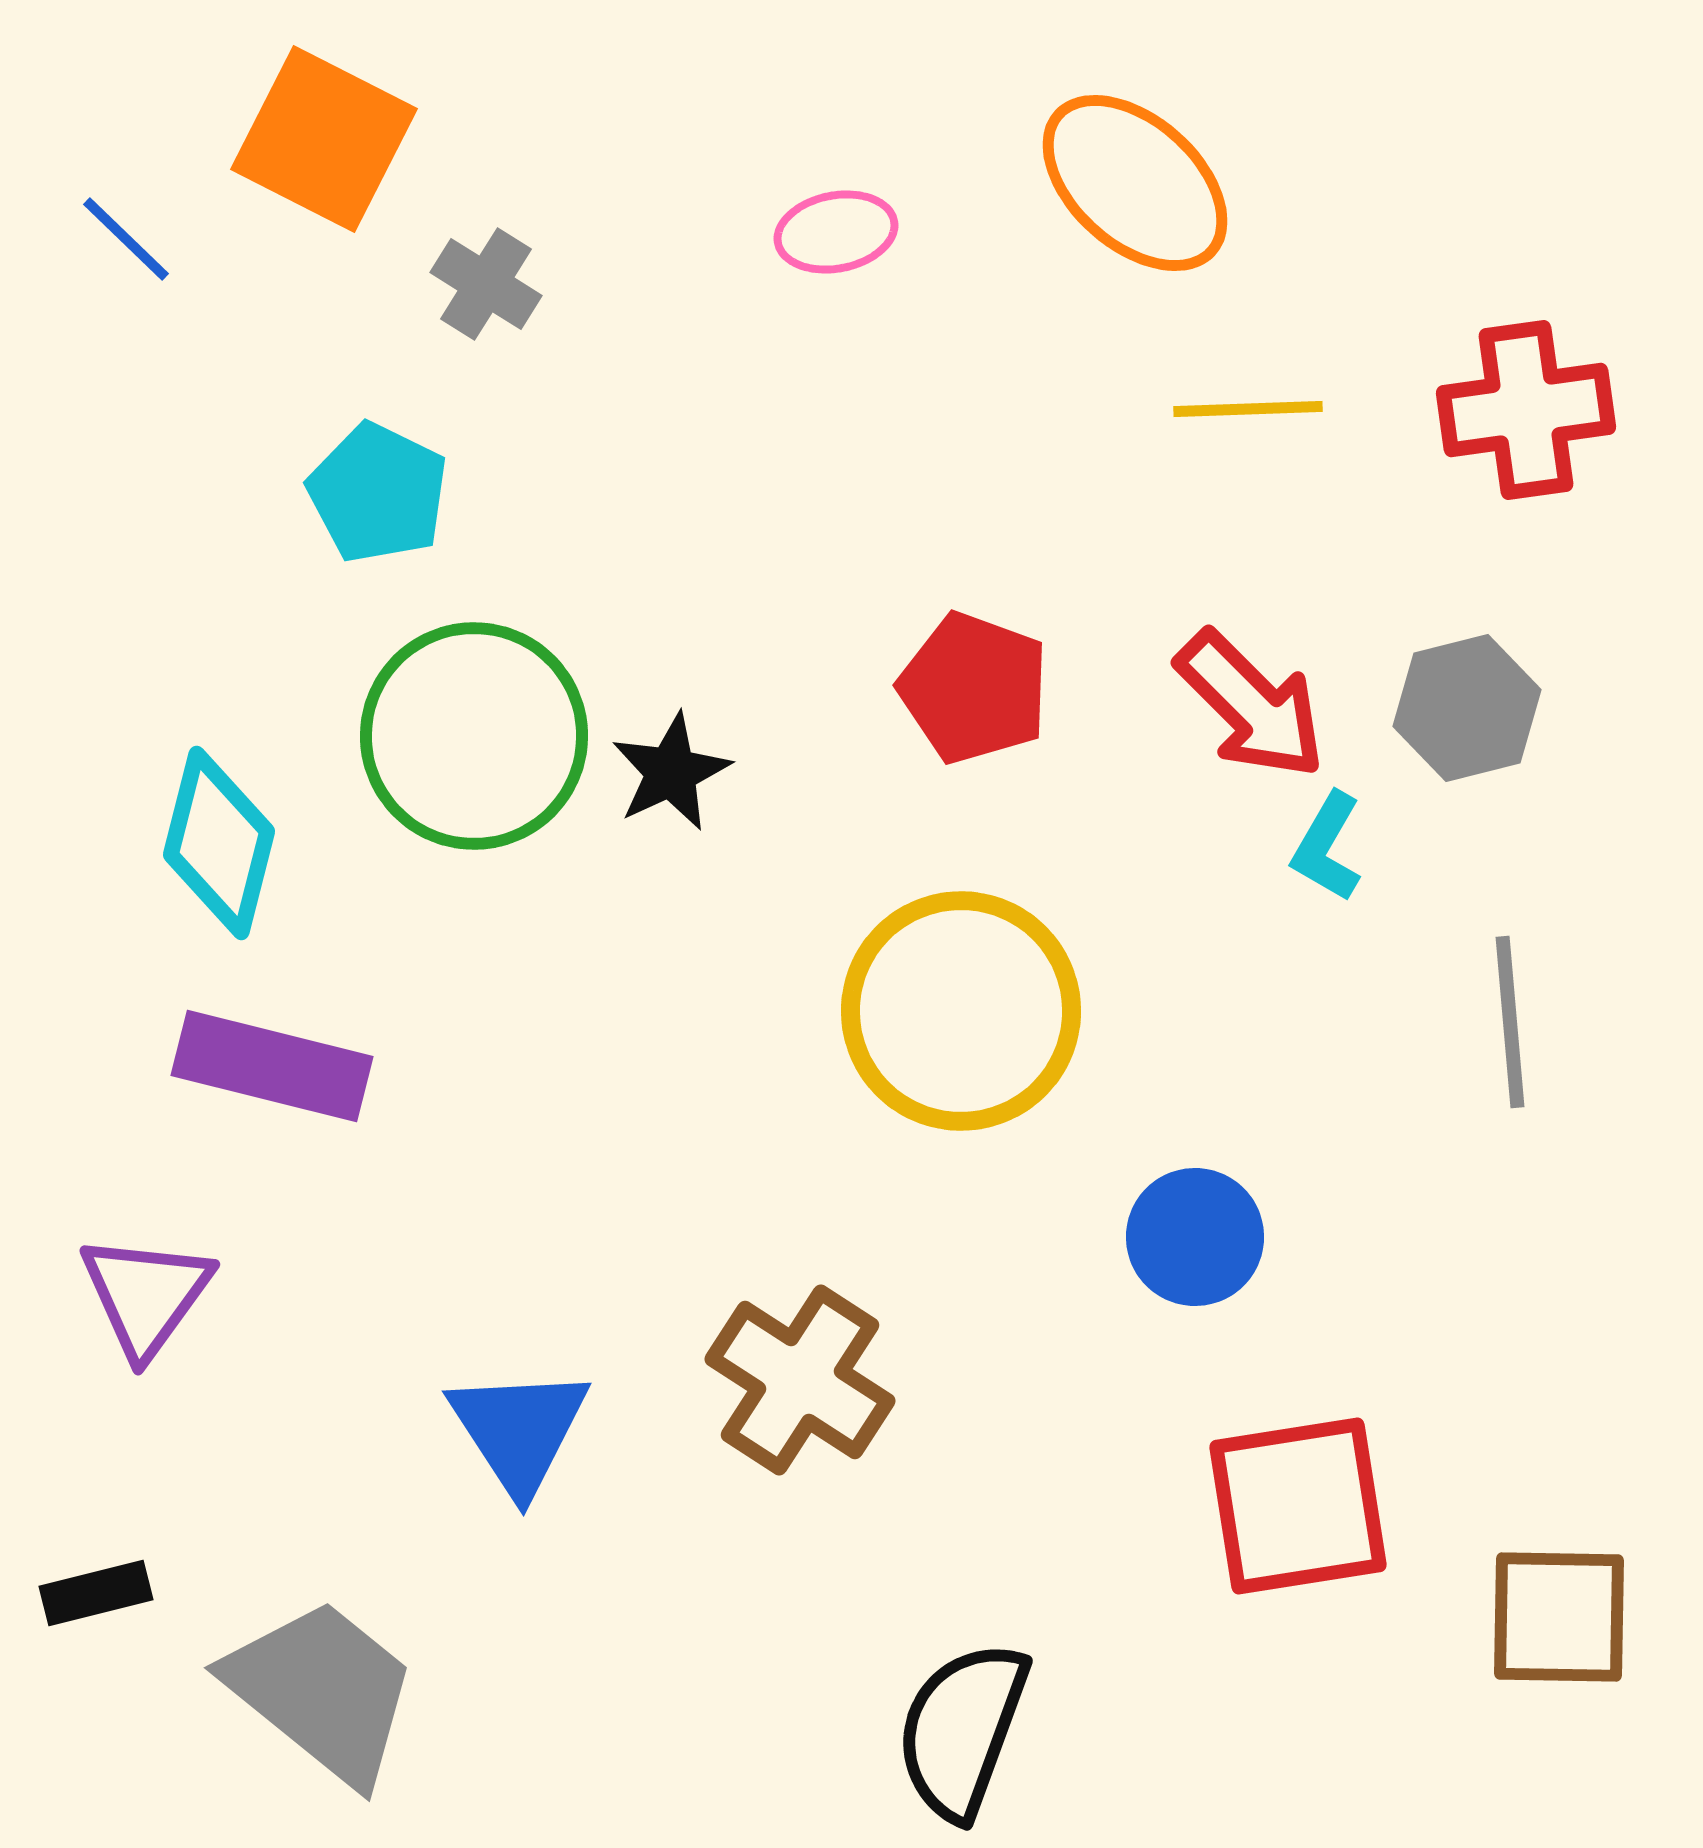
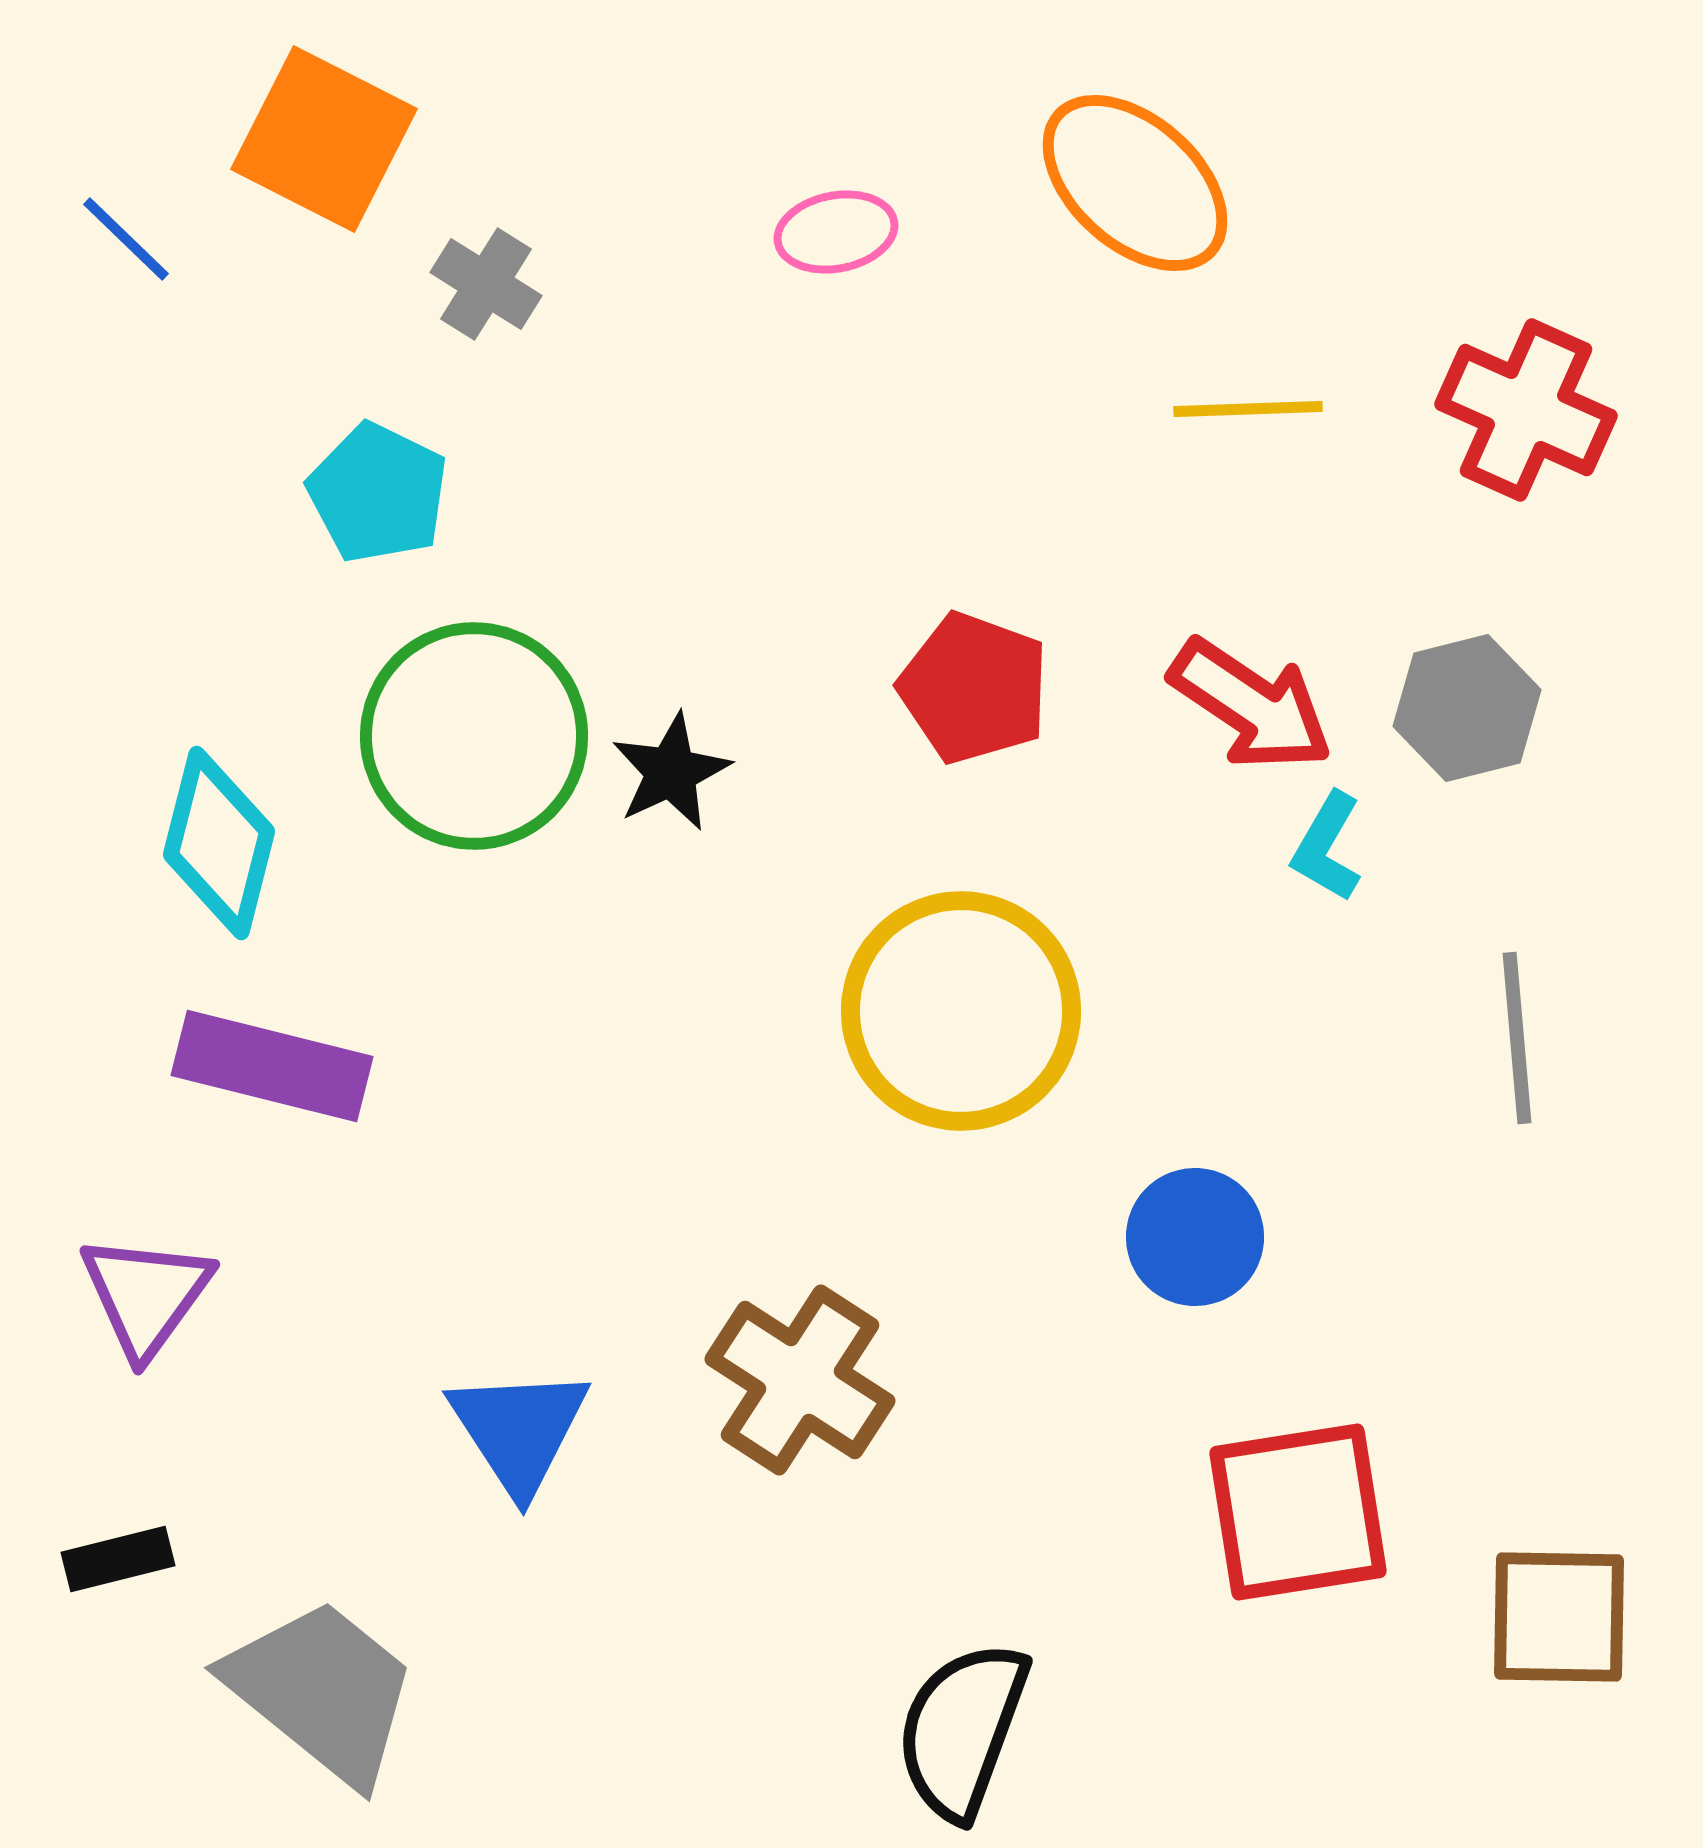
red cross: rotated 32 degrees clockwise
red arrow: rotated 11 degrees counterclockwise
gray line: moved 7 px right, 16 px down
red square: moved 6 px down
black rectangle: moved 22 px right, 34 px up
